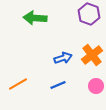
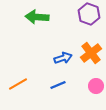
green arrow: moved 2 px right, 1 px up
orange cross: moved 1 px left, 2 px up
